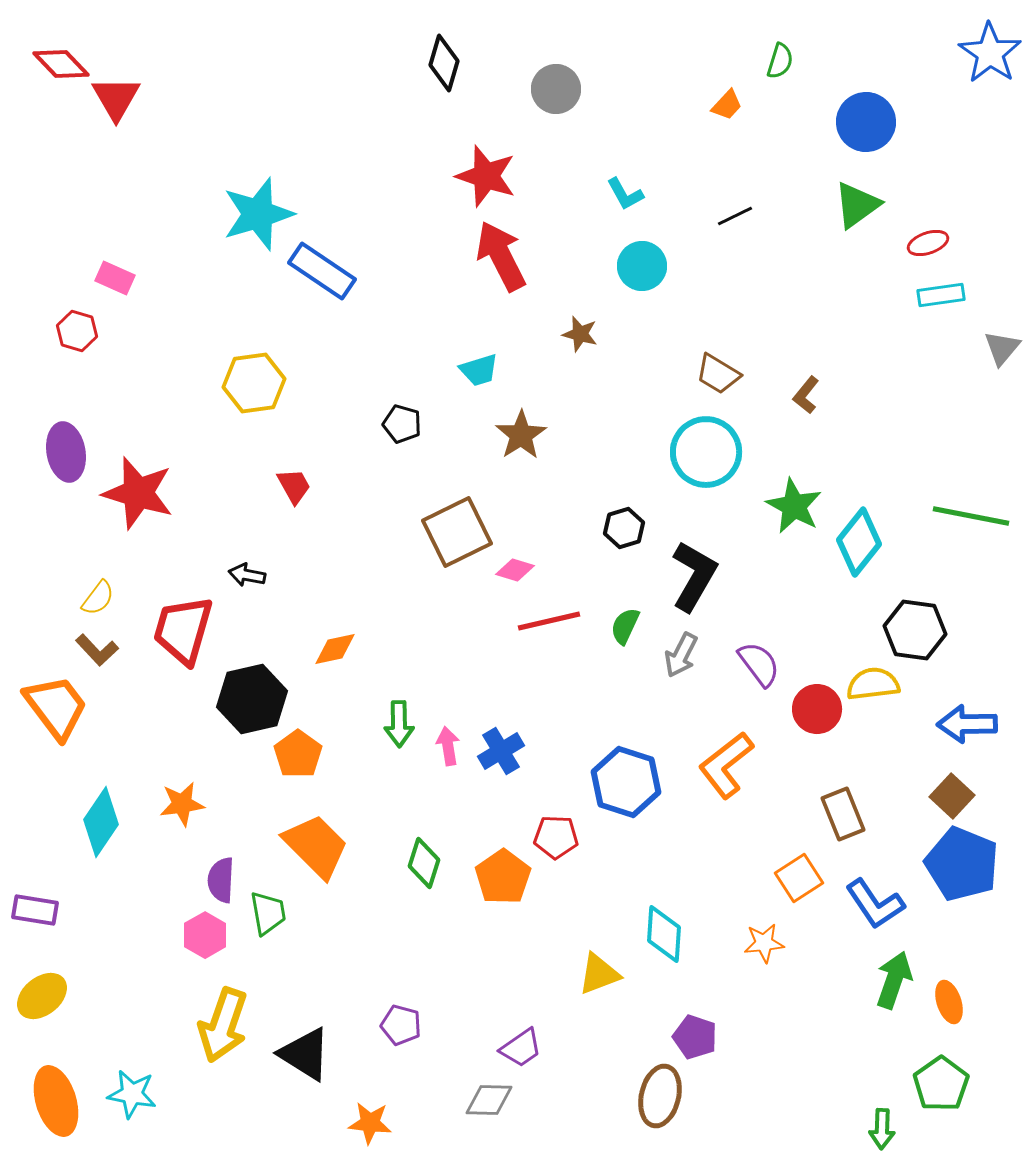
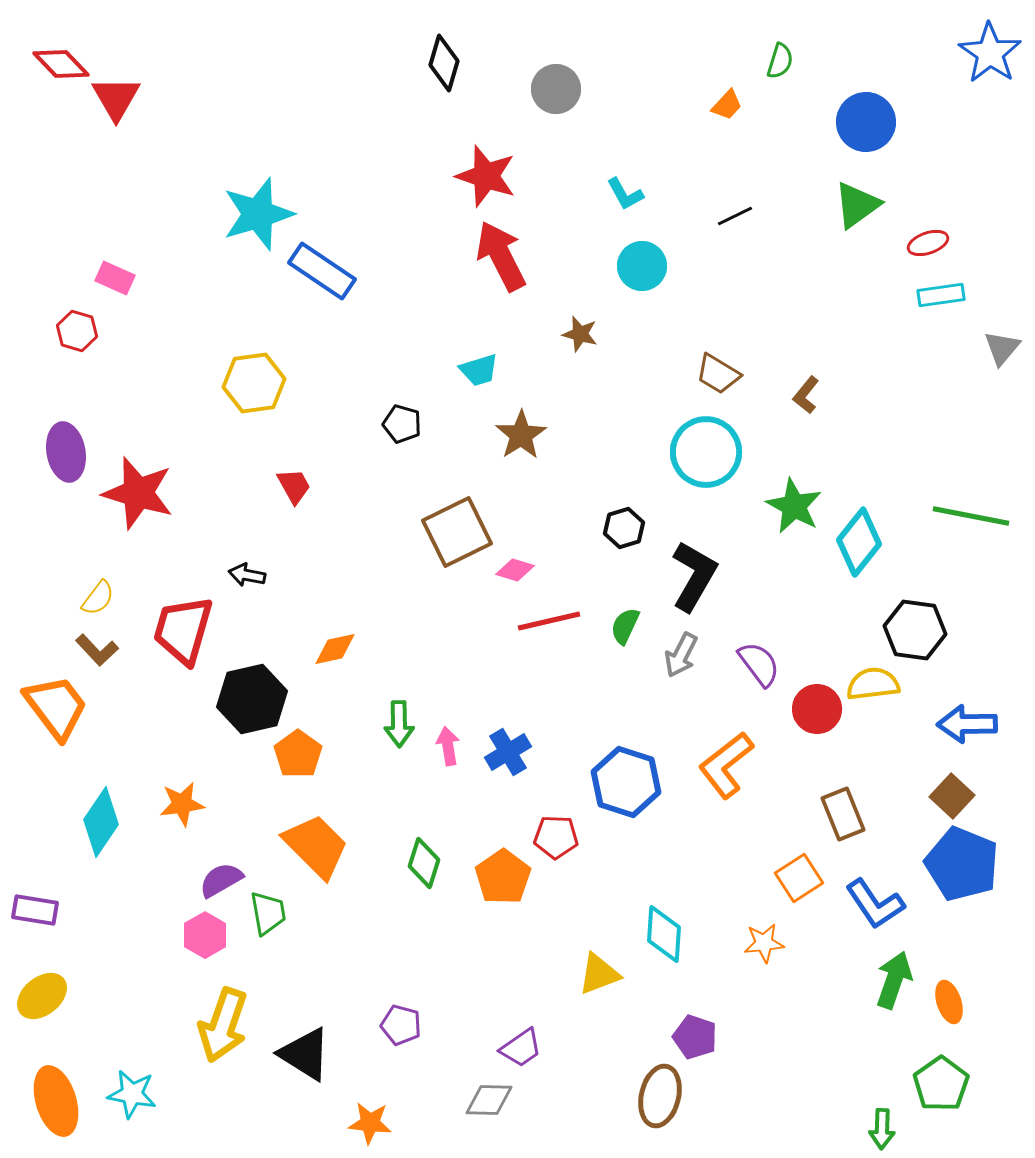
blue cross at (501, 751): moved 7 px right, 1 px down
purple semicircle at (221, 880): rotated 57 degrees clockwise
